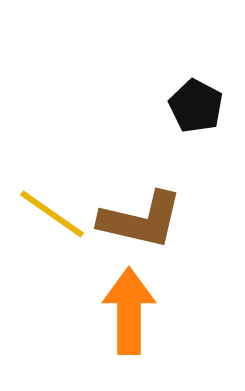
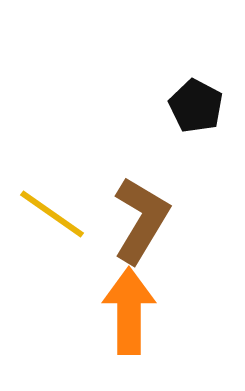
brown L-shape: rotated 72 degrees counterclockwise
